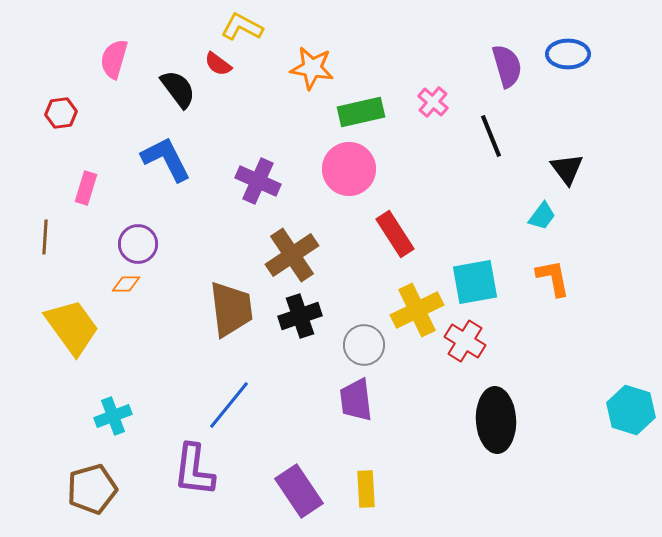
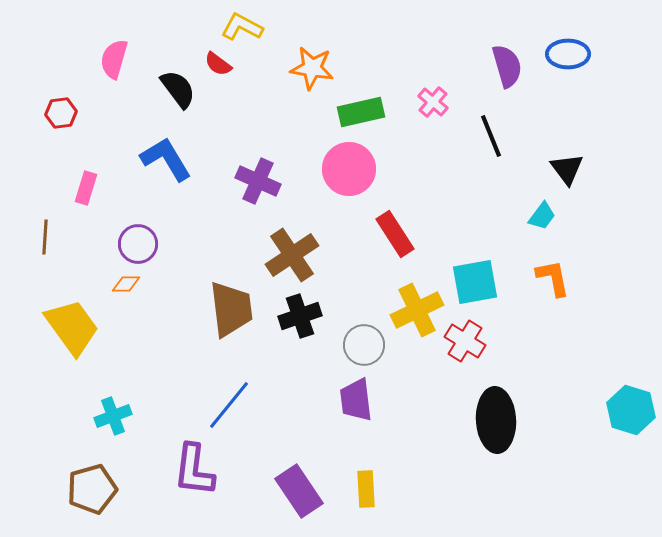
blue L-shape: rotated 4 degrees counterclockwise
